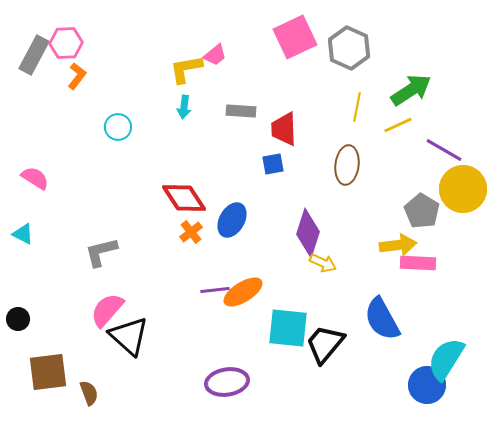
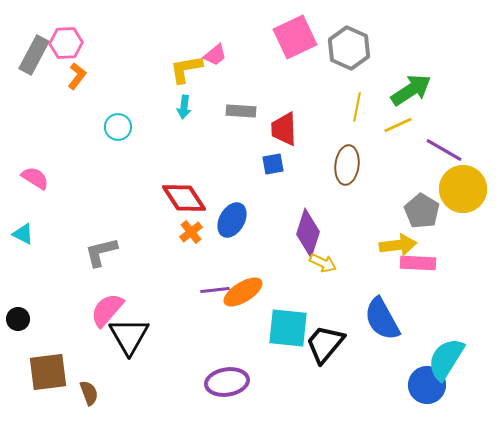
black triangle at (129, 336): rotated 18 degrees clockwise
